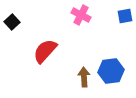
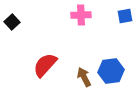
pink cross: rotated 30 degrees counterclockwise
red semicircle: moved 14 px down
brown arrow: rotated 24 degrees counterclockwise
